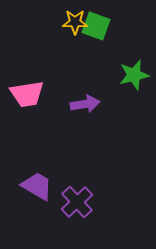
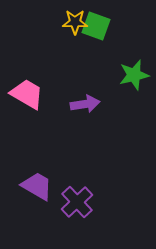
pink trapezoid: rotated 141 degrees counterclockwise
